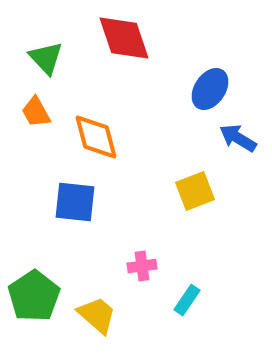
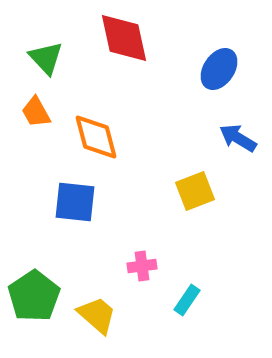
red diamond: rotated 6 degrees clockwise
blue ellipse: moved 9 px right, 20 px up
